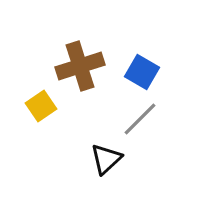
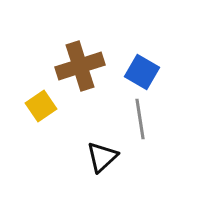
gray line: rotated 54 degrees counterclockwise
black triangle: moved 4 px left, 2 px up
